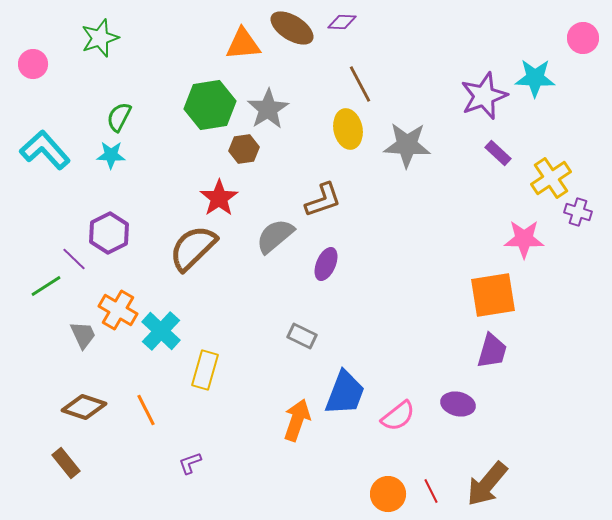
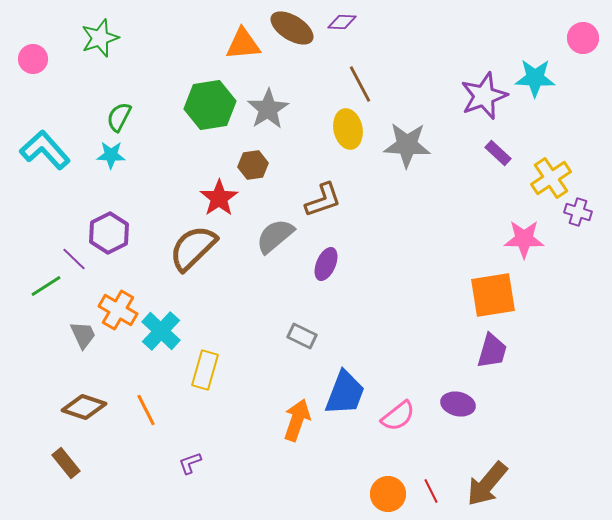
pink circle at (33, 64): moved 5 px up
brown hexagon at (244, 149): moved 9 px right, 16 px down
